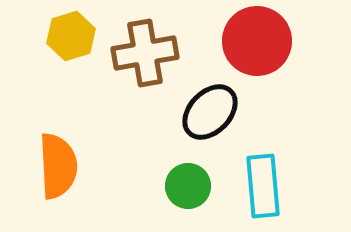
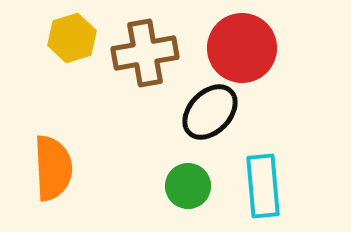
yellow hexagon: moved 1 px right, 2 px down
red circle: moved 15 px left, 7 px down
orange semicircle: moved 5 px left, 2 px down
